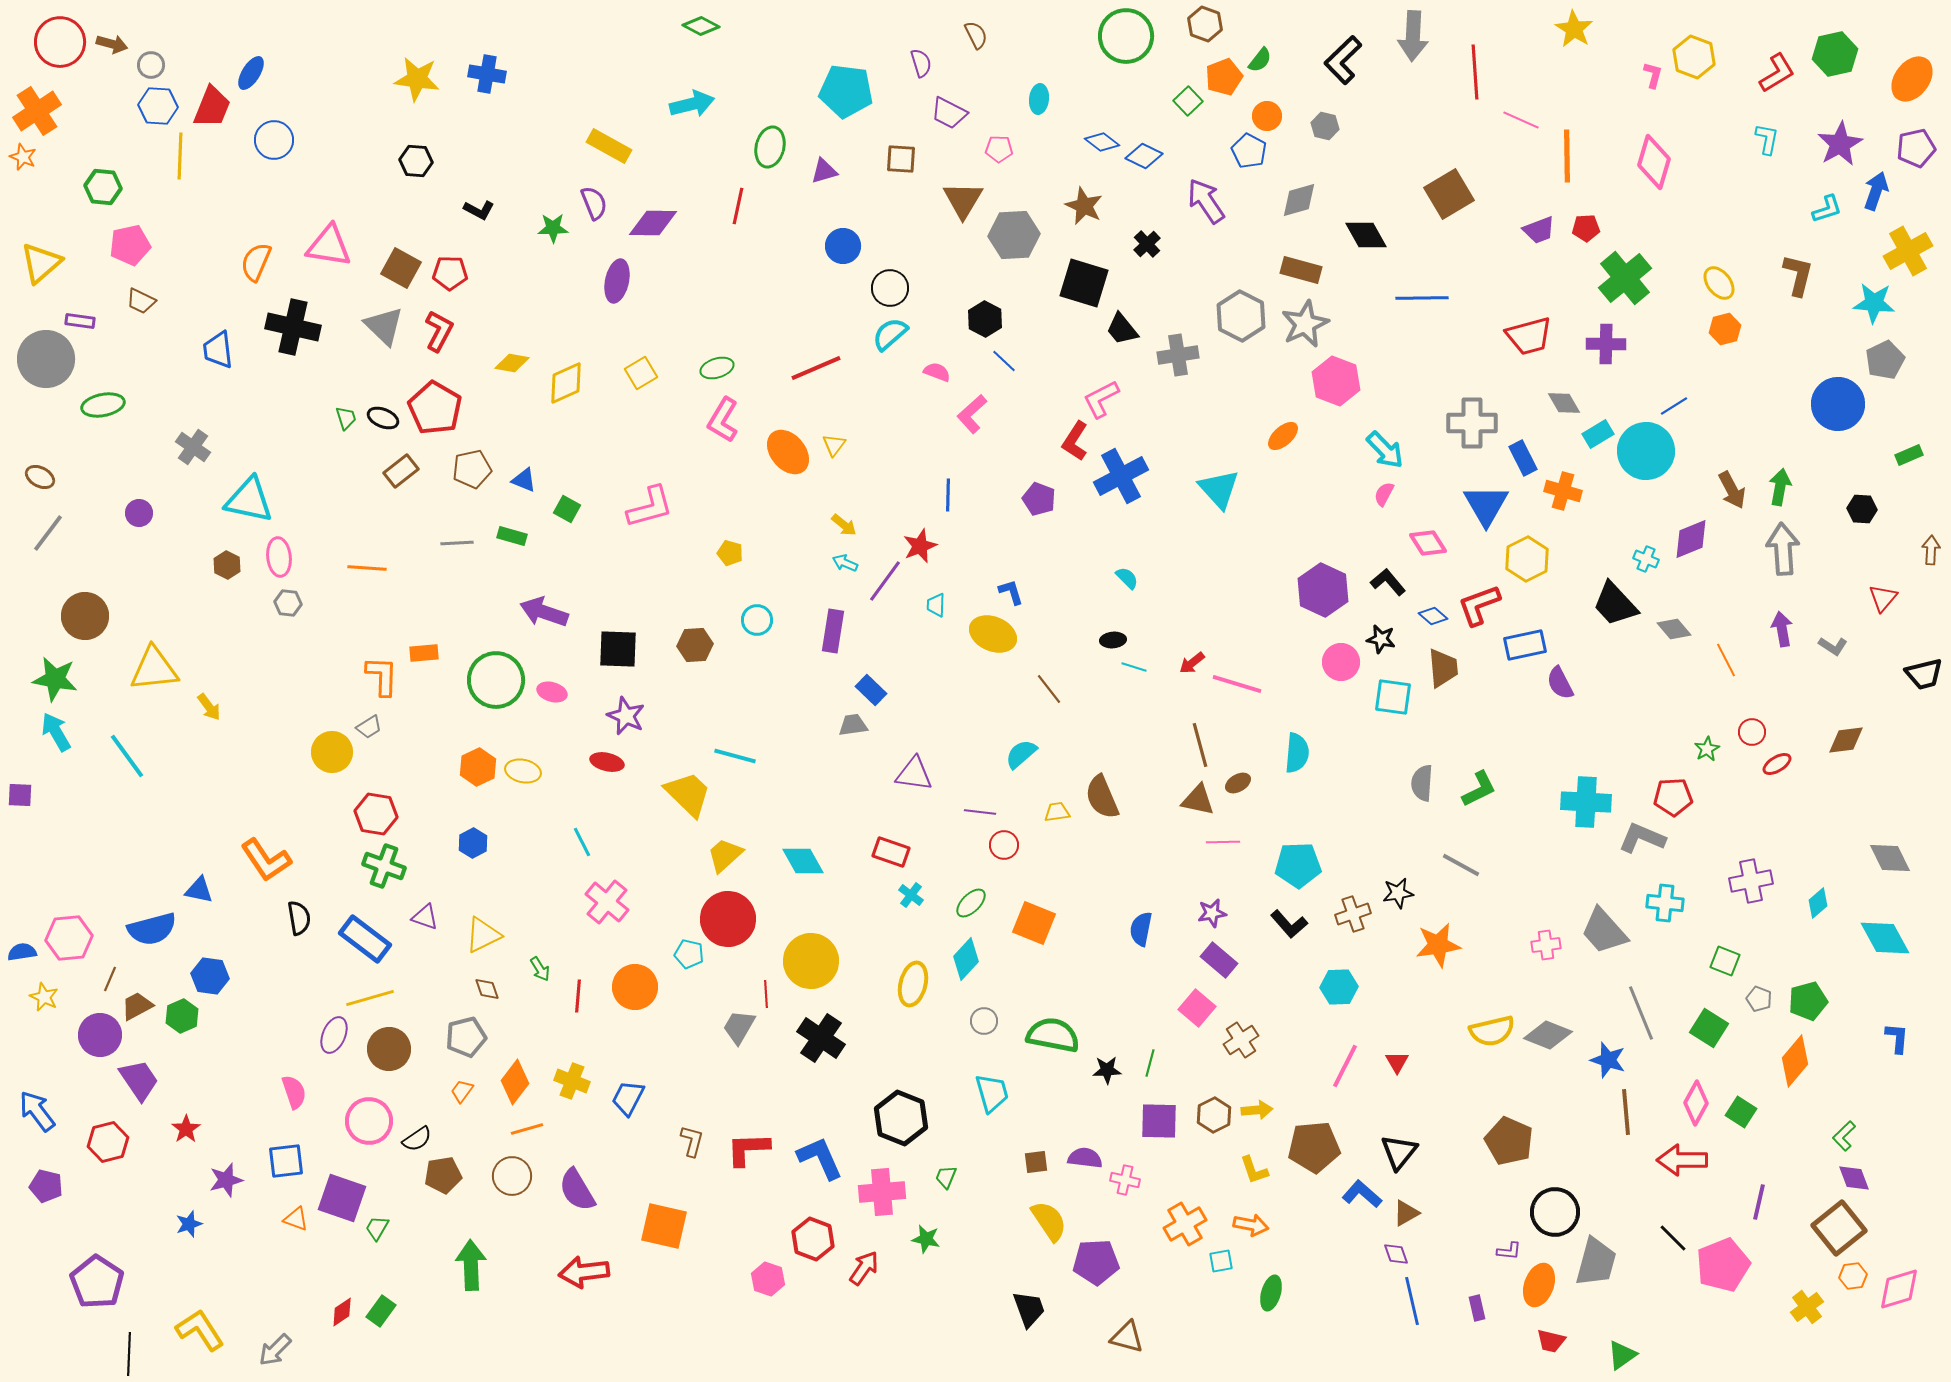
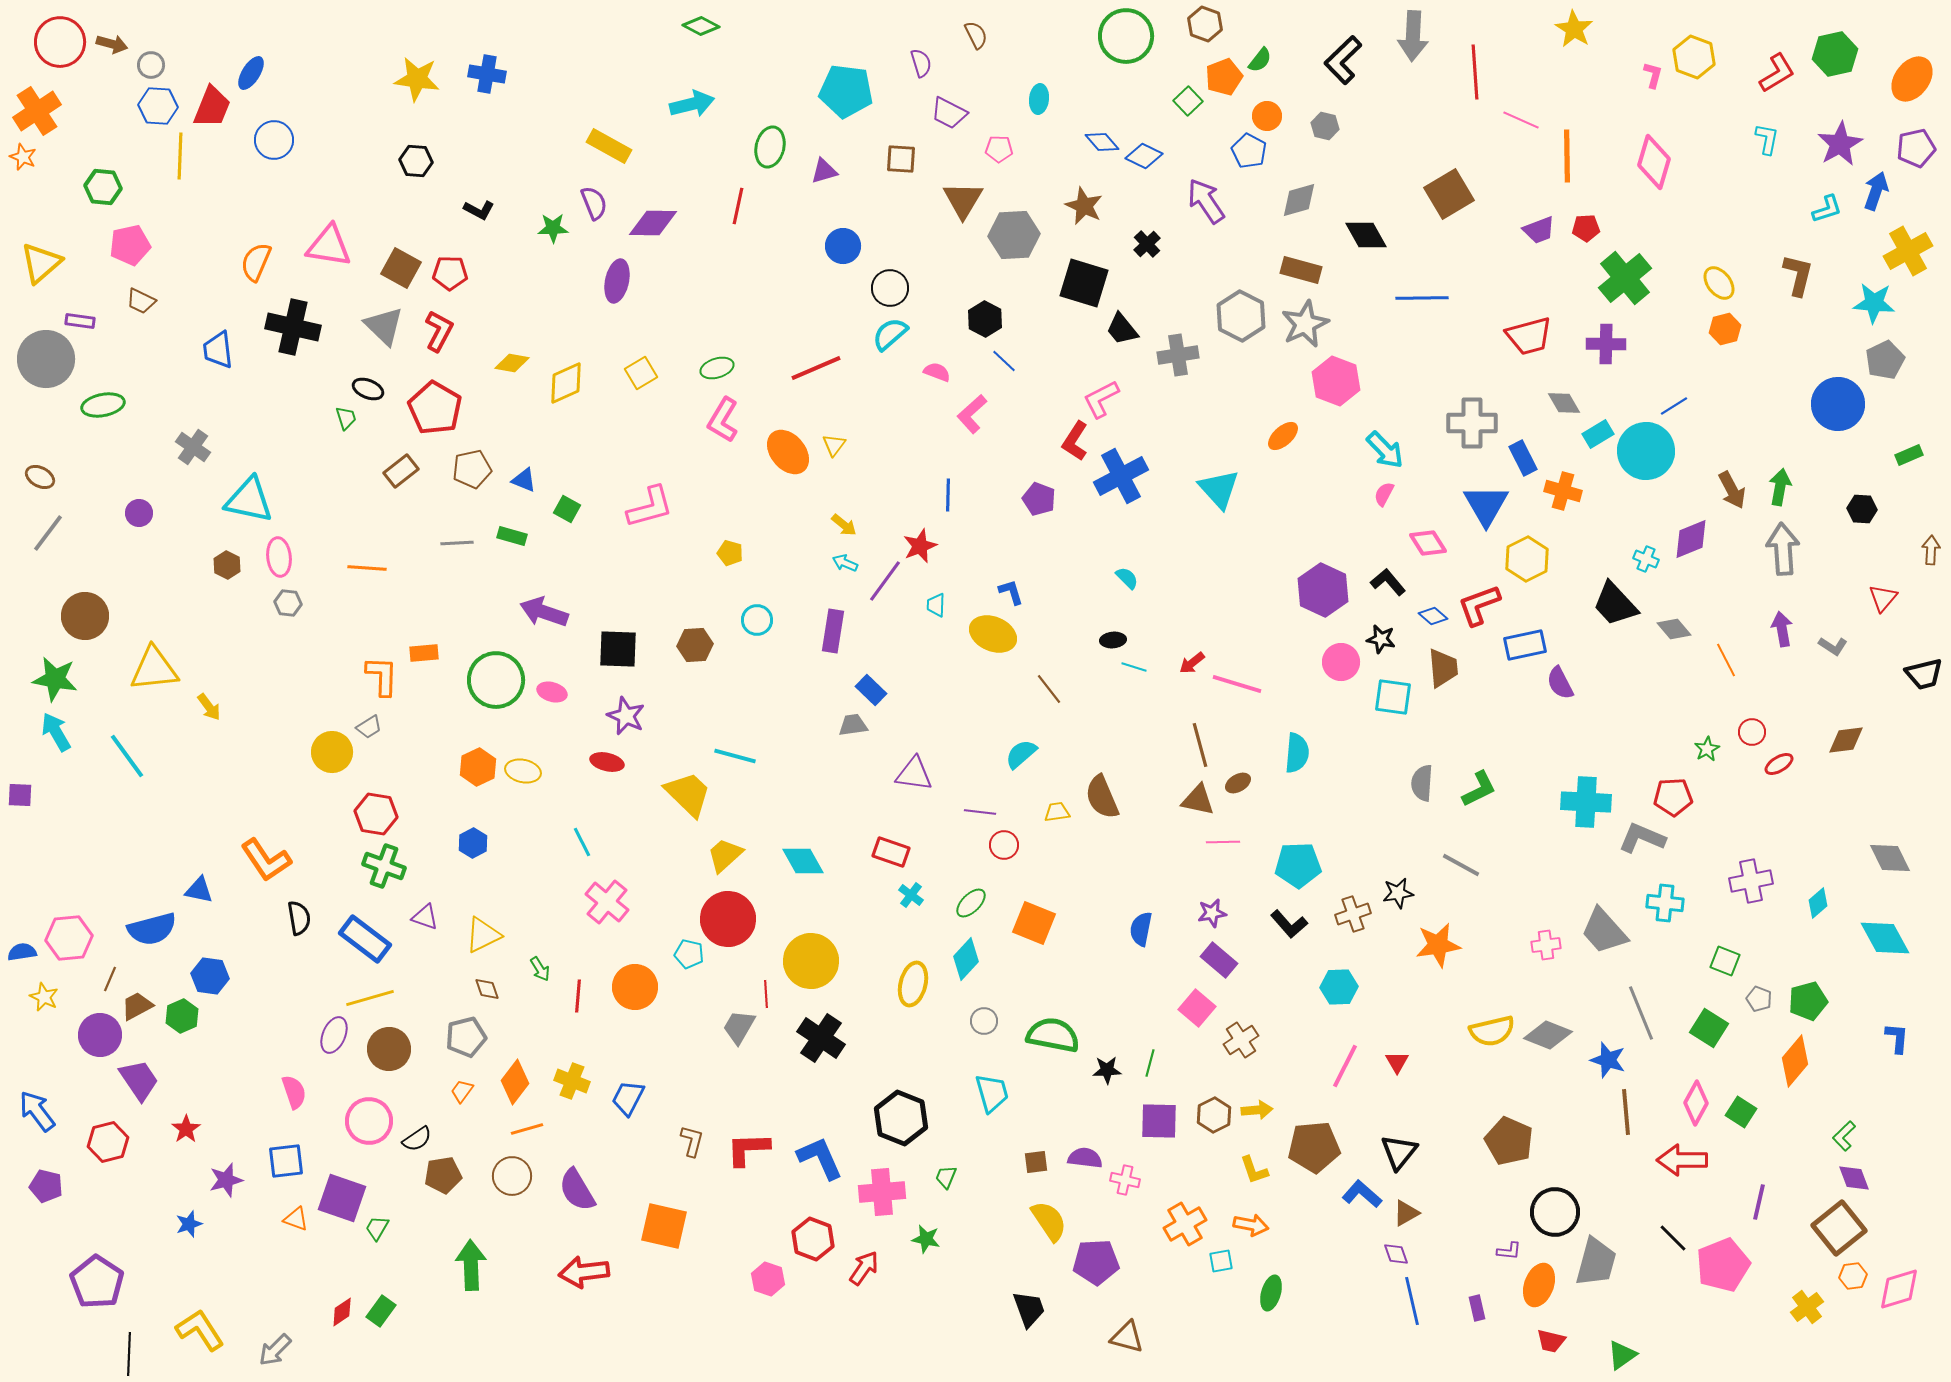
blue diamond at (1102, 142): rotated 12 degrees clockwise
black ellipse at (383, 418): moved 15 px left, 29 px up
red ellipse at (1777, 764): moved 2 px right
